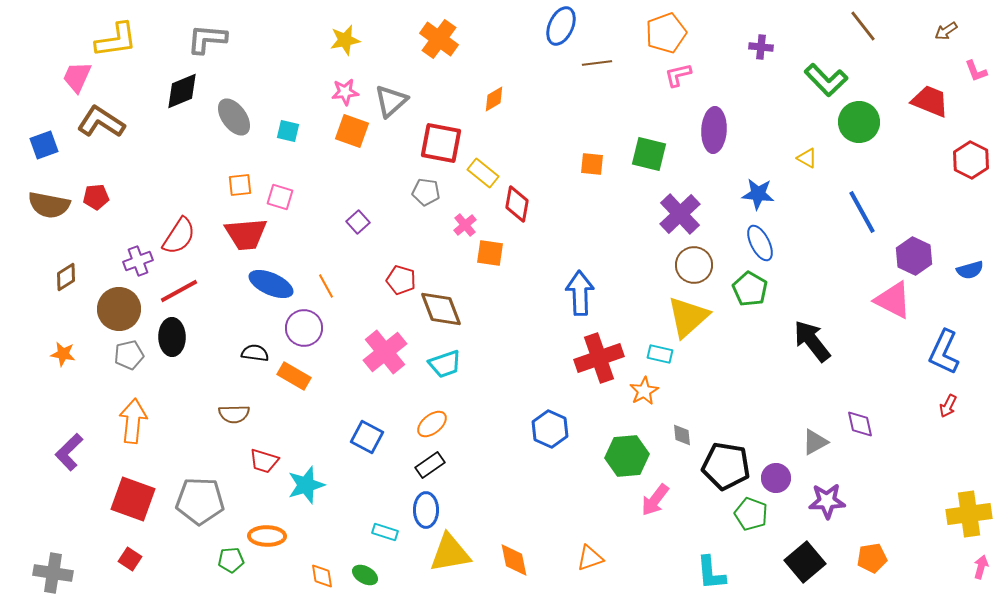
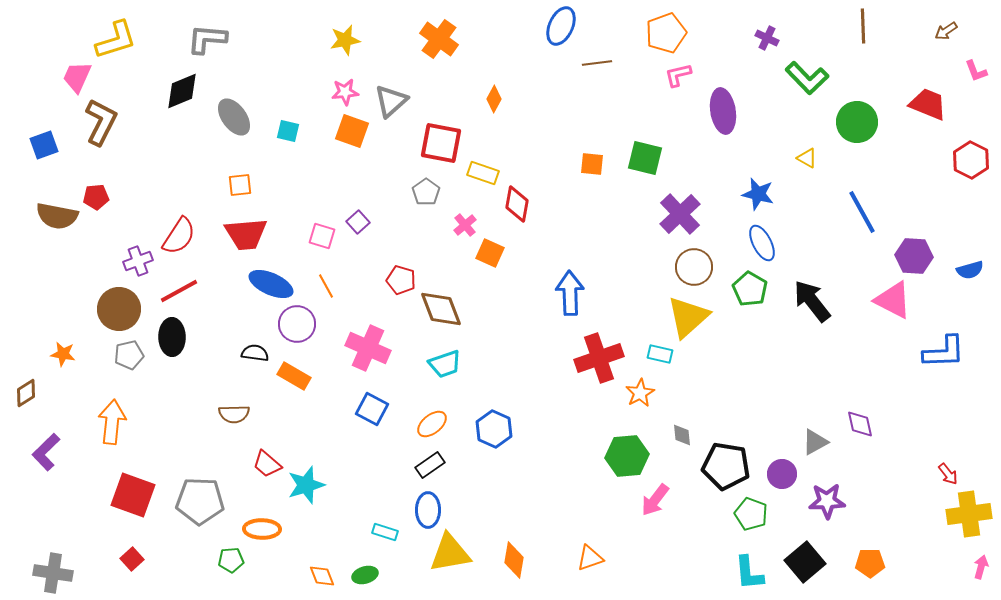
brown line at (863, 26): rotated 36 degrees clockwise
yellow L-shape at (116, 40): rotated 9 degrees counterclockwise
purple cross at (761, 47): moved 6 px right, 9 px up; rotated 20 degrees clockwise
green L-shape at (826, 80): moved 19 px left, 2 px up
orange diamond at (494, 99): rotated 32 degrees counterclockwise
red trapezoid at (930, 101): moved 2 px left, 3 px down
brown L-shape at (101, 122): rotated 84 degrees clockwise
green circle at (859, 122): moved 2 px left
purple ellipse at (714, 130): moved 9 px right, 19 px up; rotated 12 degrees counterclockwise
green square at (649, 154): moved 4 px left, 4 px down
yellow rectangle at (483, 173): rotated 20 degrees counterclockwise
gray pentagon at (426, 192): rotated 28 degrees clockwise
blue star at (758, 194): rotated 8 degrees clockwise
pink square at (280, 197): moved 42 px right, 39 px down
brown semicircle at (49, 205): moved 8 px right, 11 px down
blue ellipse at (760, 243): moved 2 px right
orange square at (490, 253): rotated 16 degrees clockwise
purple hexagon at (914, 256): rotated 21 degrees counterclockwise
brown circle at (694, 265): moved 2 px down
brown diamond at (66, 277): moved 40 px left, 116 px down
blue arrow at (580, 293): moved 10 px left
purple circle at (304, 328): moved 7 px left, 4 px up
black arrow at (812, 341): moved 40 px up
pink cross at (385, 352): moved 17 px left, 4 px up; rotated 27 degrees counterclockwise
blue L-shape at (944, 352): rotated 117 degrees counterclockwise
orange star at (644, 391): moved 4 px left, 2 px down
red arrow at (948, 406): moved 68 px down; rotated 65 degrees counterclockwise
orange arrow at (133, 421): moved 21 px left, 1 px down
blue hexagon at (550, 429): moved 56 px left
blue square at (367, 437): moved 5 px right, 28 px up
purple L-shape at (69, 452): moved 23 px left
red trapezoid at (264, 461): moved 3 px right, 3 px down; rotated 24 degrees clockwise
purple circle at (776, 478): moved 6 px right, 4 px up
red square at (133, 499): moved 4 px up
blue ellipse at (426, 510): moved 2 px right
orange ellipse at (267, 536): moved 5 px left, 7 px up
orange pentagon at (872, 558): moved 2 px left, 5 px down; rotated 8 degrees clockwise
red square at (130, 559): moved 2 px right; rotated 15 degrees clockwise
orange diamond at (514, 560): rotated 21 degrees clockwise
cyan L-shape at (711, 573): moved 38 px right
green ellipse at (365, 575): rotated 45 degrees counterclockwise
orange diamond at (322, 576): rotated 12 degrees counterclockwise
